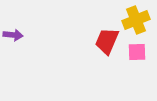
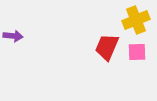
purple arrow: moved 1 px down
red trapezoid: moved 6 px down
